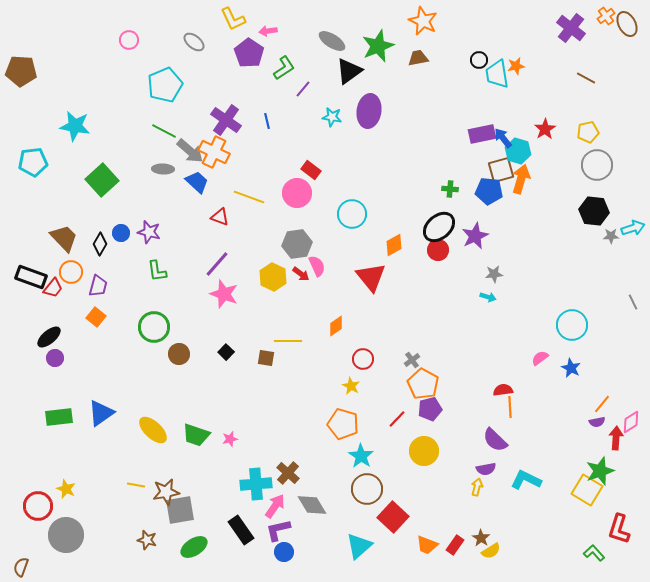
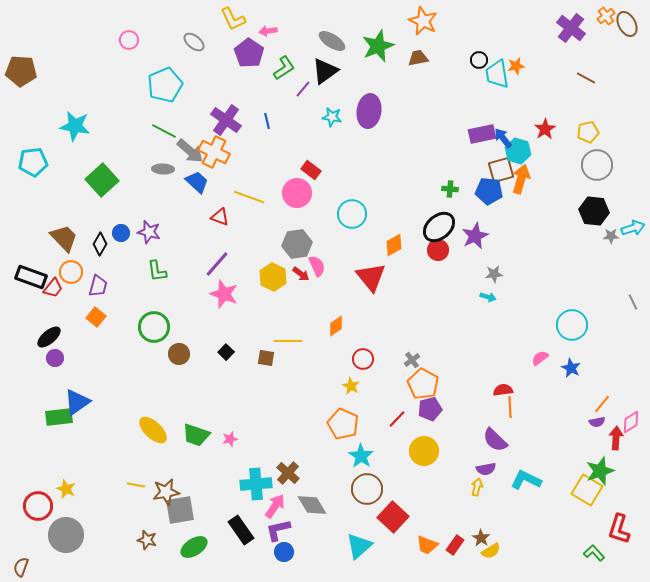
black triangle at (349, 71): moved 24 px left
blue triangle at (101, 413): moved 24 px left, 11 px up
orange pentagon at (343, 424): rotated 8 degrees clockwise
